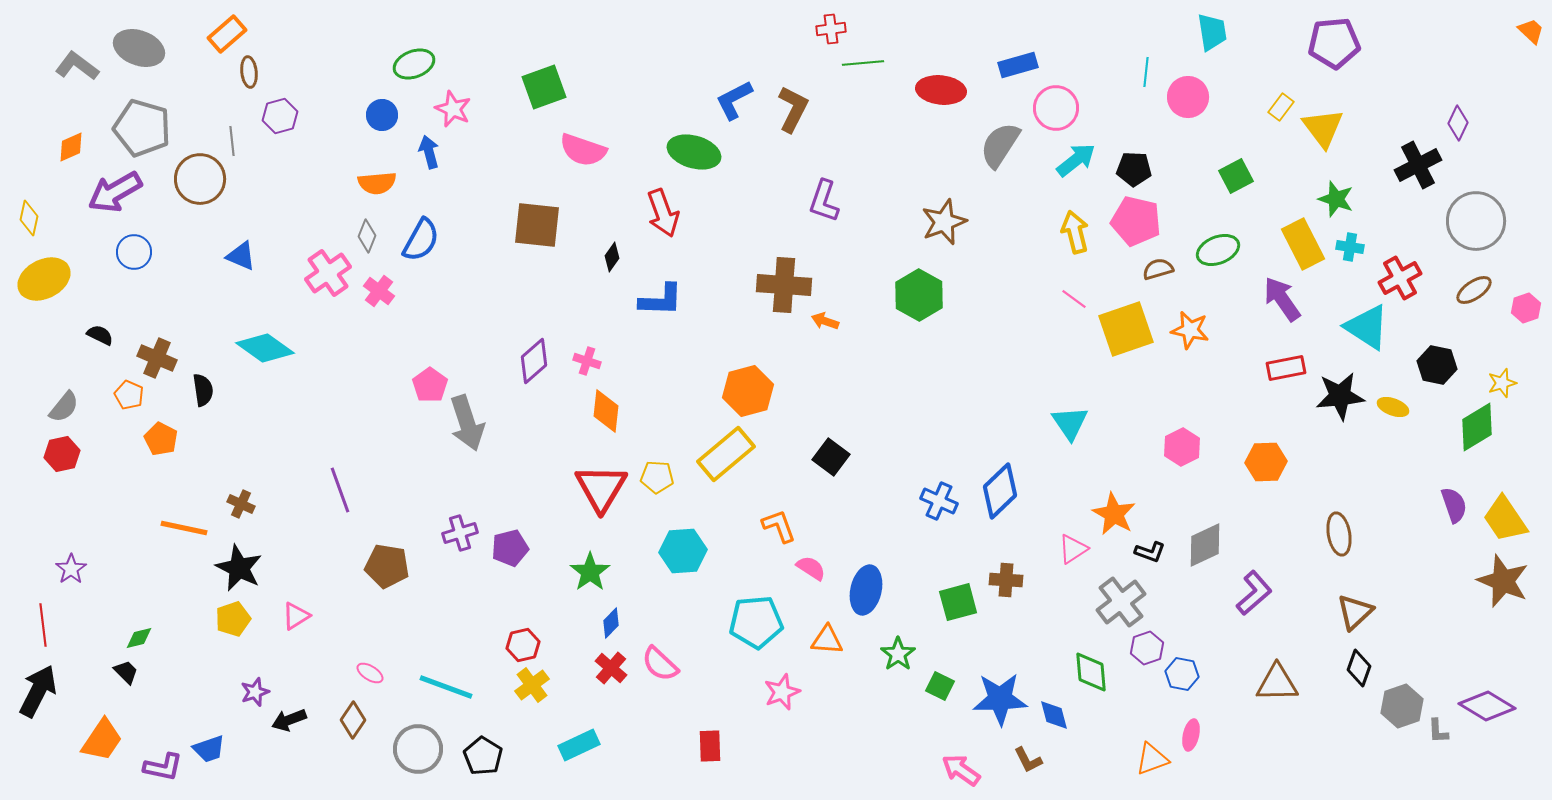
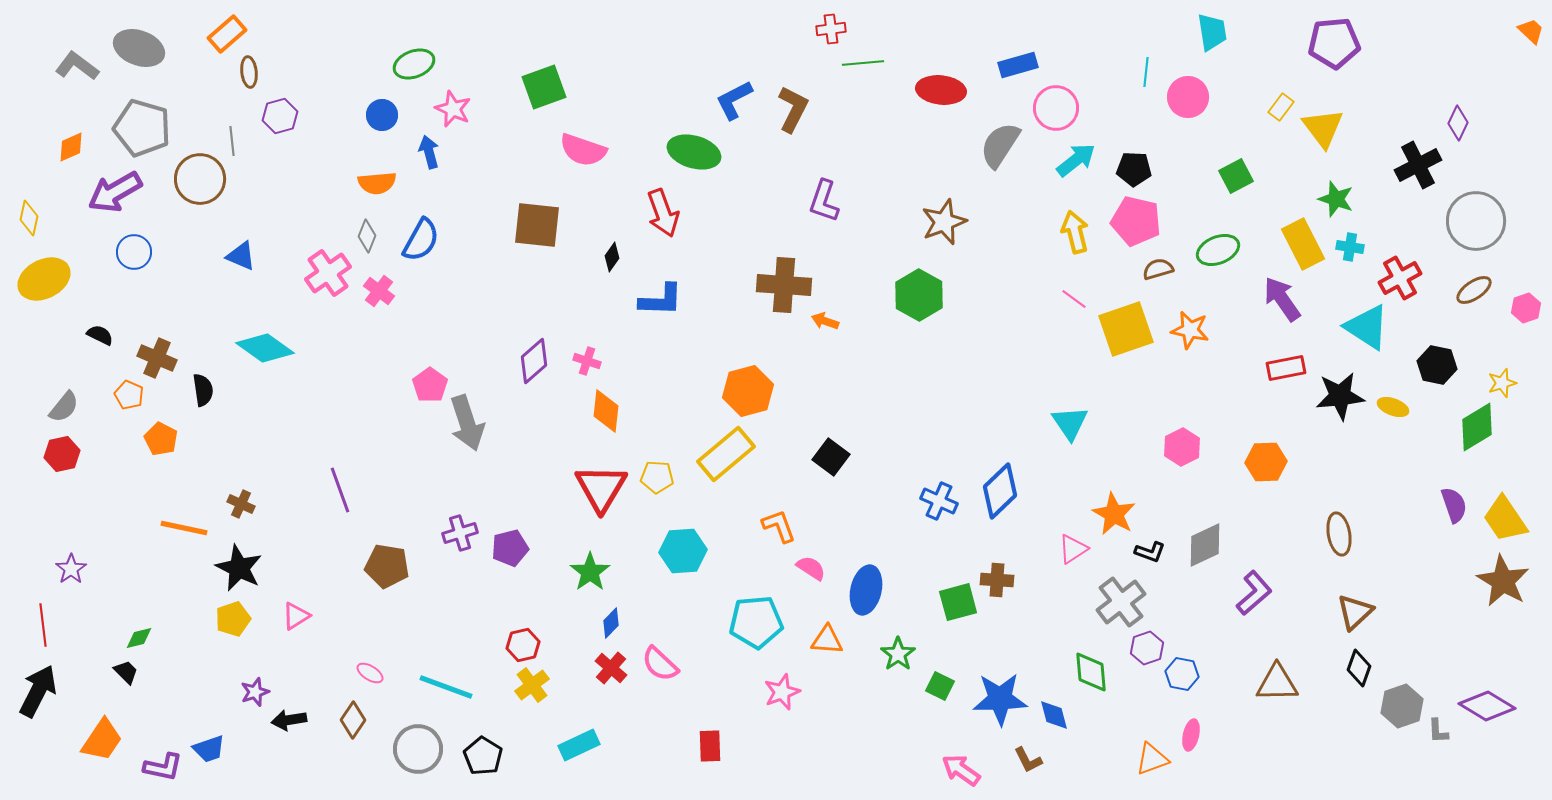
brown cross at (1006, 580): moved 9 px left
brown star at (1503, 581): rotated 8 degrees clockwise
black arrow at (289, 720): rotated 12 degrees clockwise
